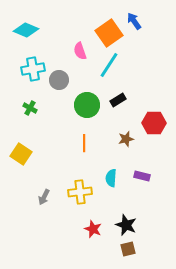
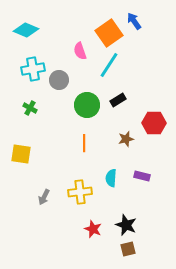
yellow square: rotated 25 degrees counterclockwise
